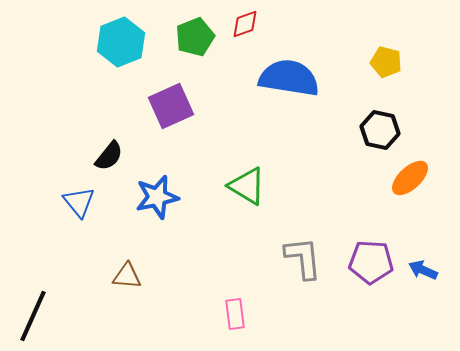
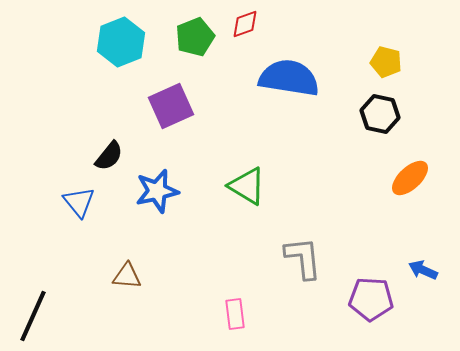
black hexagon: moved 16 px up
blue star: moved 6 px up
purple pentagon: moved 37 px down
